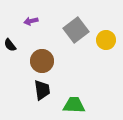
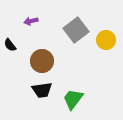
black trapezoid: rotated 90 degrees clockwise
green trapezoid: moved 1 px left, 6 px up; rotated 55 degrees counterclockwise
